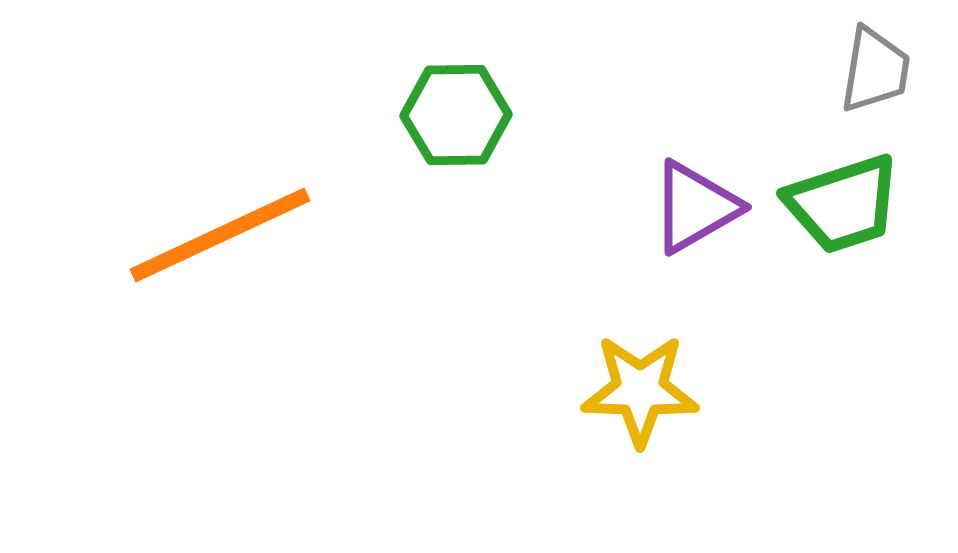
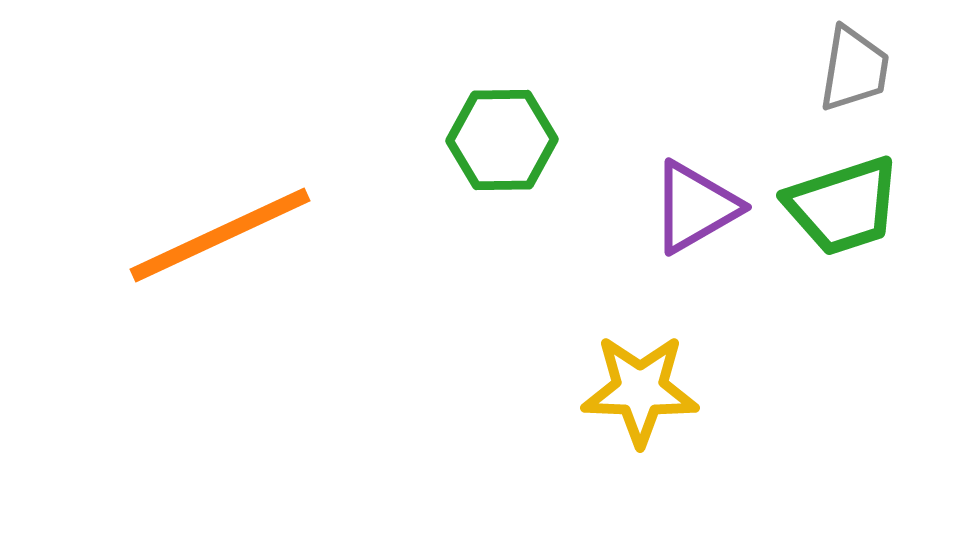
gray trapezoid: moved 21 px left, 1 px up
green hexagon: moved 46 px right, 25 px down
green trapezoid: moved 2 px down
